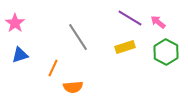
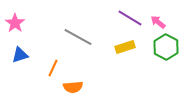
gray line: rotated 28 degrees counterclockwise
green hexagon: moved 5 px up
